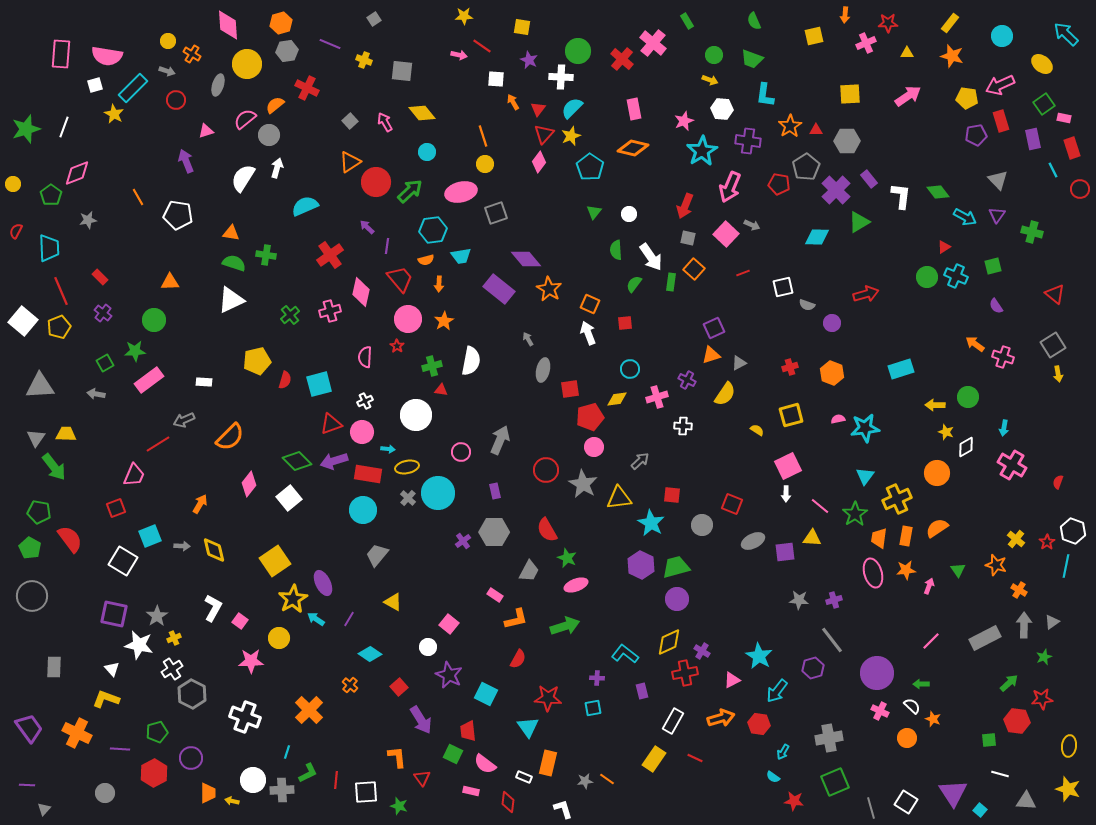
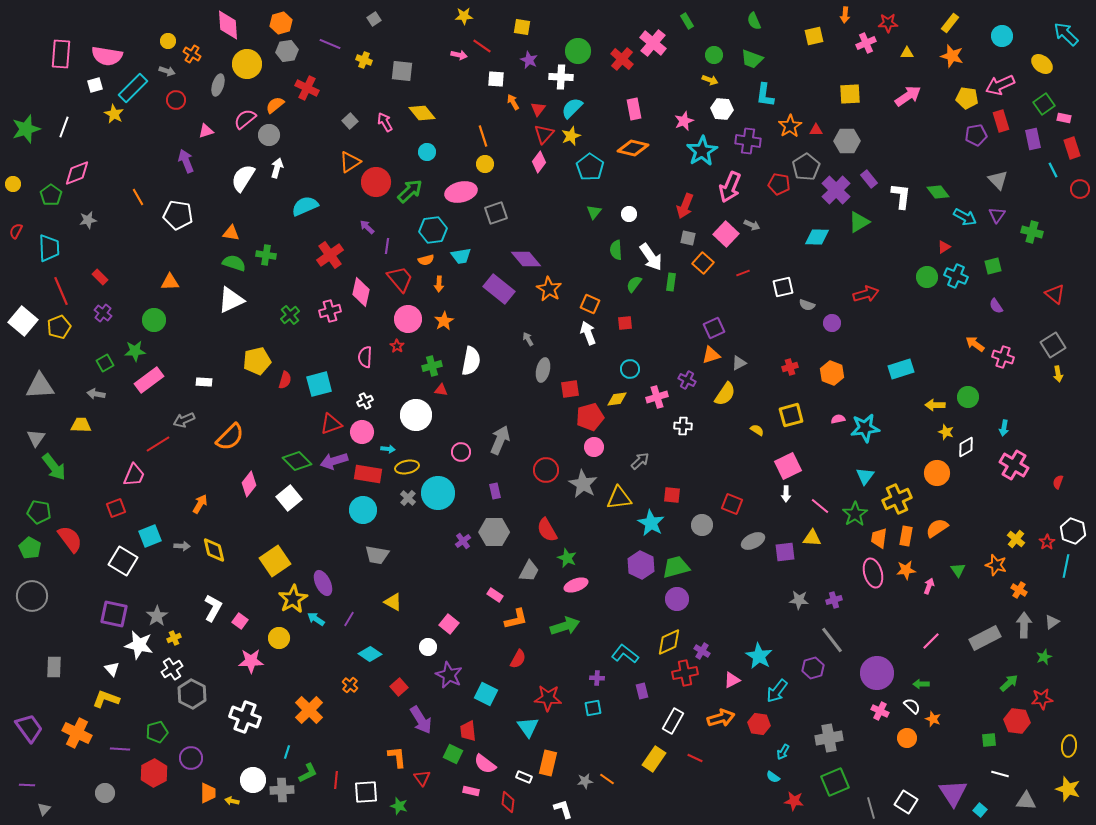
orange square at (694, 269): moved 9 px right, 6 px up
yellow trapezoid at (66, 434): moved 15 px right, 9 px up
pink cross at (1012, 465): moved 2 px right
gray trapezoid at (377, 555): rotated 120 degrees counterclockwise
